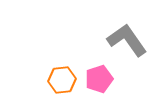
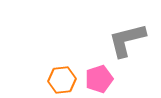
gray L-shape: rotated 69 degrees counterclockwise
